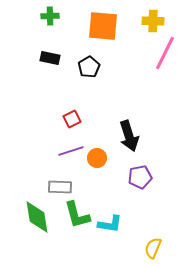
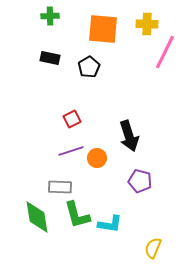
yellow cross: moved 6 px left, 3 px down
orange square: moved 3 px down
pink line: moved 1 px up
purple pentagon: moved 4 px down; rotated 25 degrees clockwise
